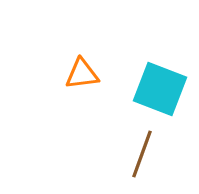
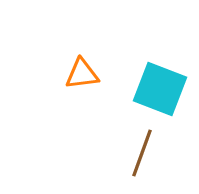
brown line: moved 1 px up
